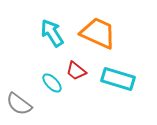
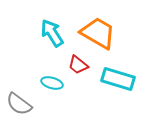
orange trapezoid: rotated 6 degrees clockwise
red trapezoid: moved 2 px right, 6 px up
cyan ellipse: rotated 30 degrees counterclockwise
